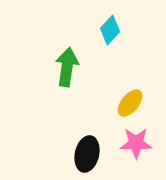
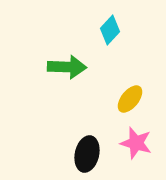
green arrow: rotated 84 degrees clockwise
yellow ellipse: moved 4 px up
pink star: rotated 16 degrees clockwise
